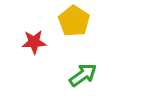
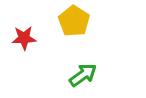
red star: moved 10 px left, 4 px up
